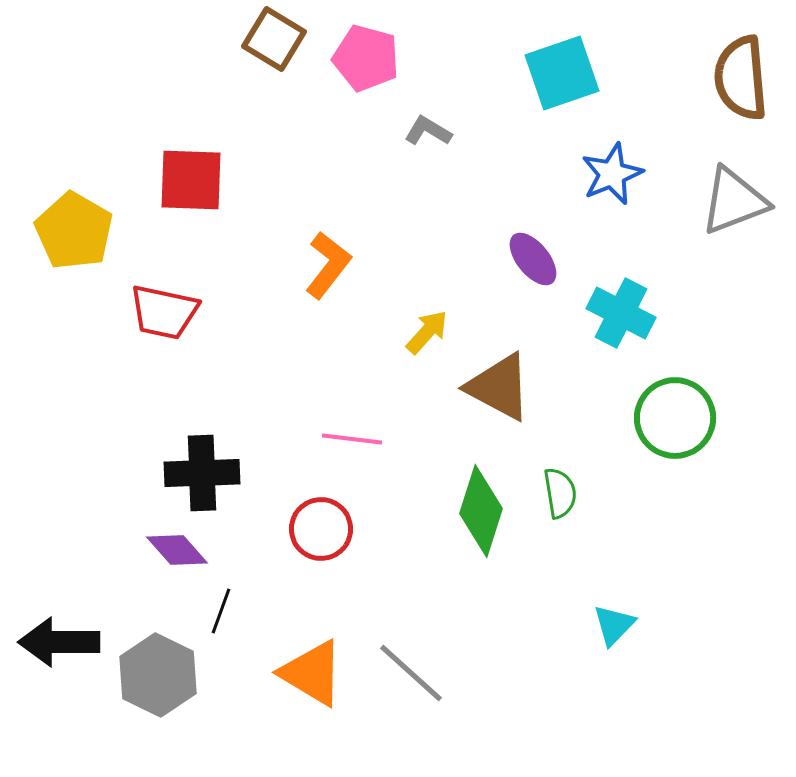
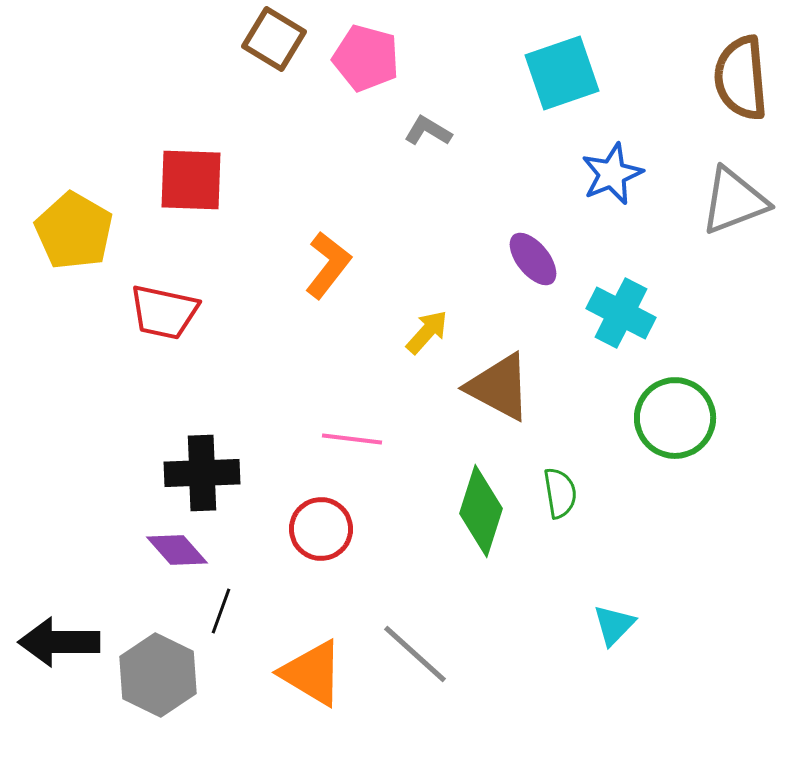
gray line: moved 4 px right, 19 px up
